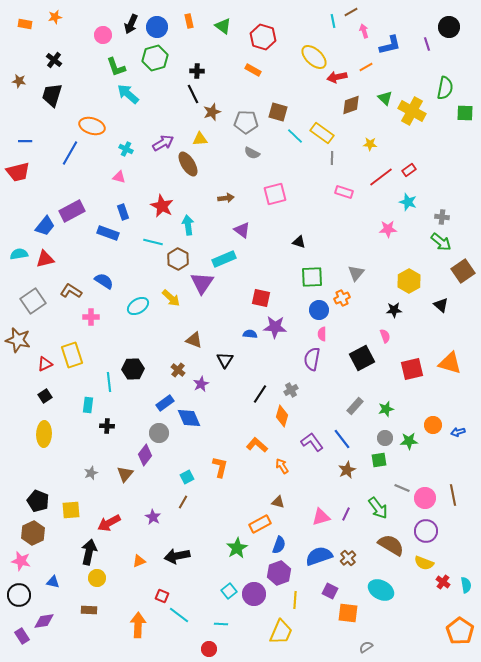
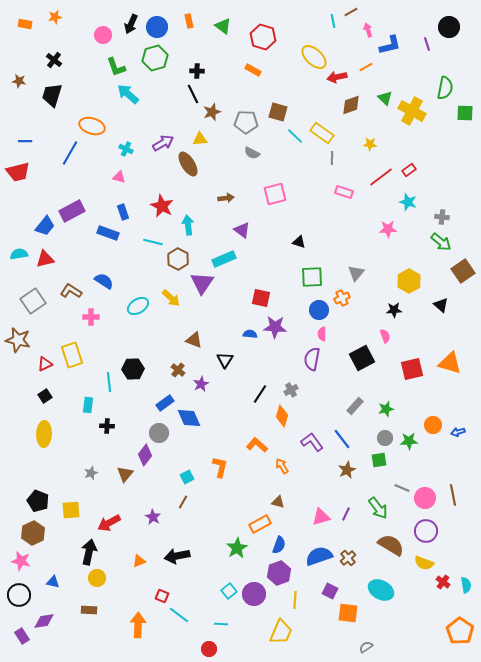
pink arrow at (364, 31): moved 4 px right, 1 px up
